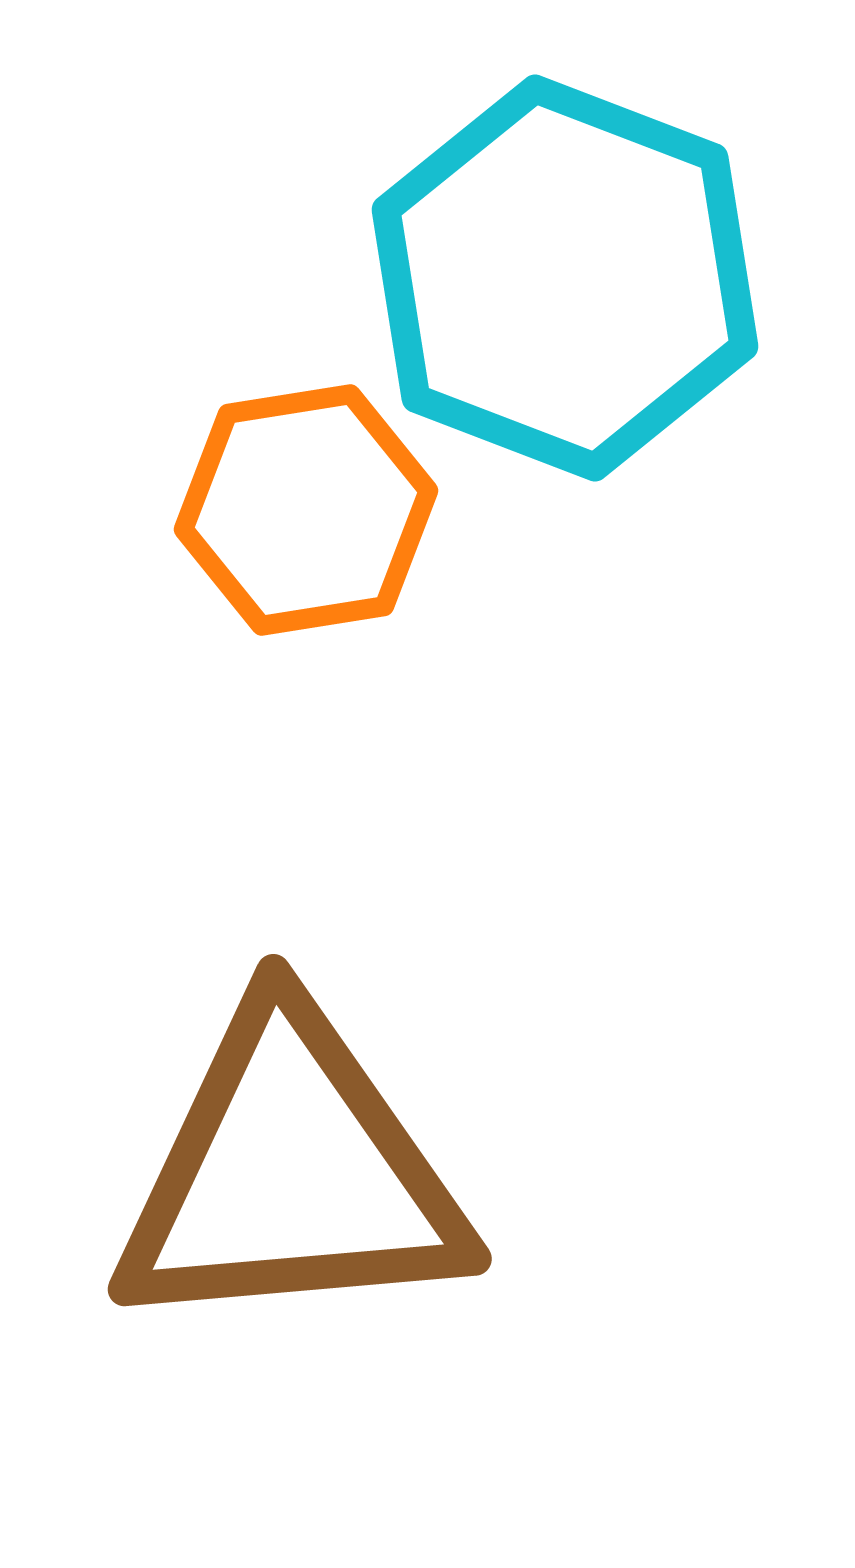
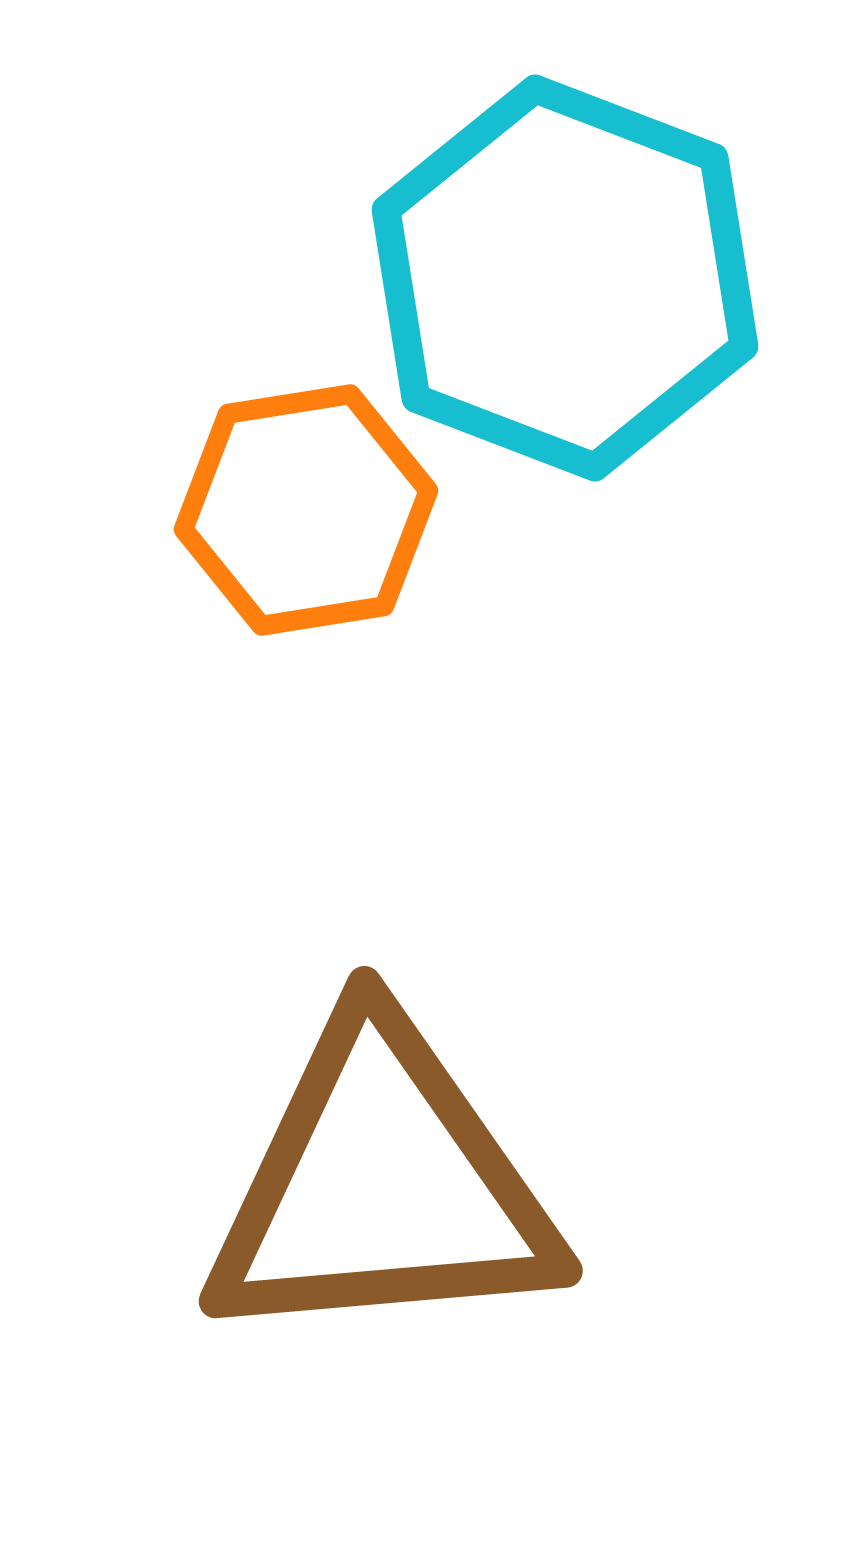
brown triangle: moved 91 px right, 12 px down
